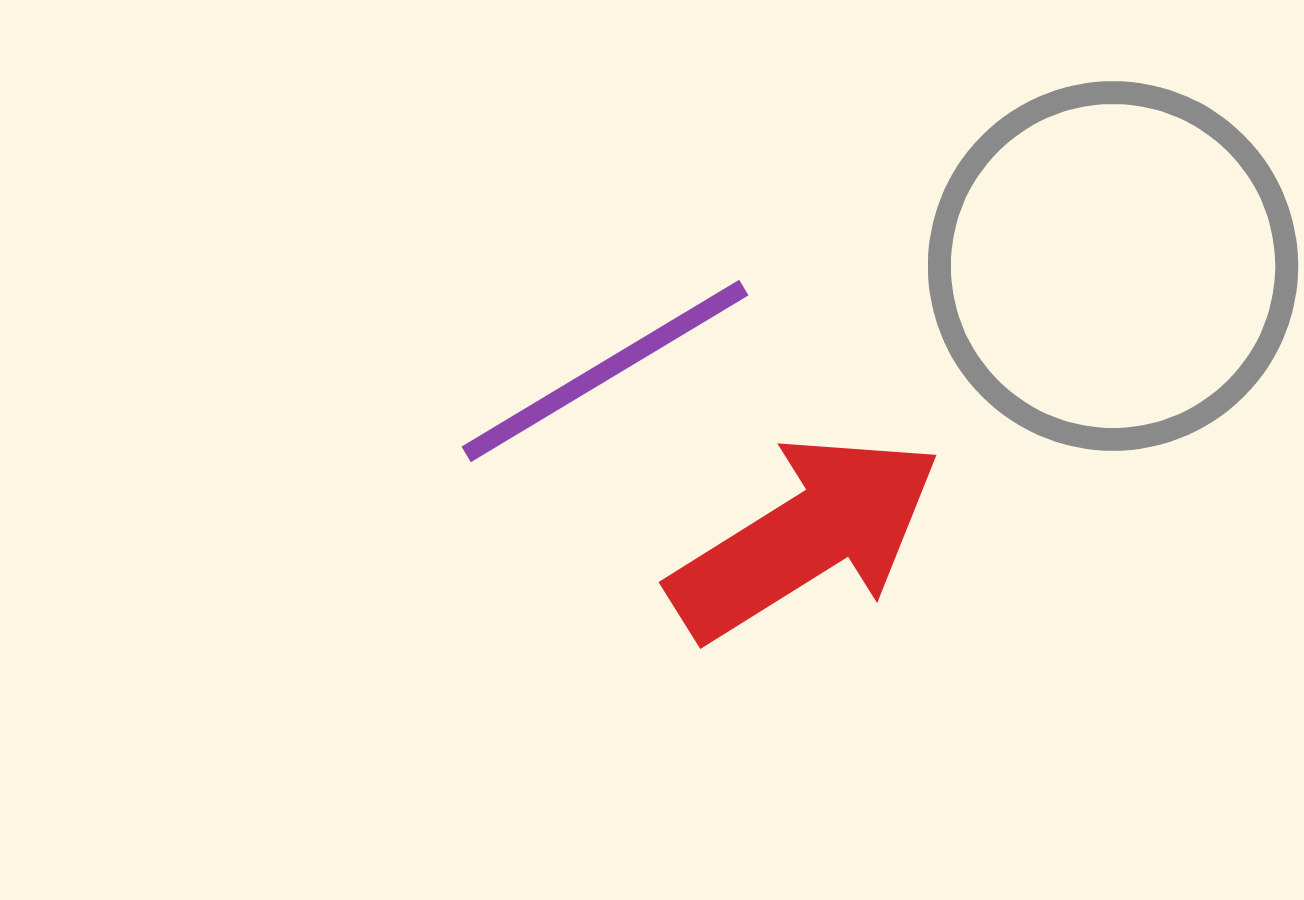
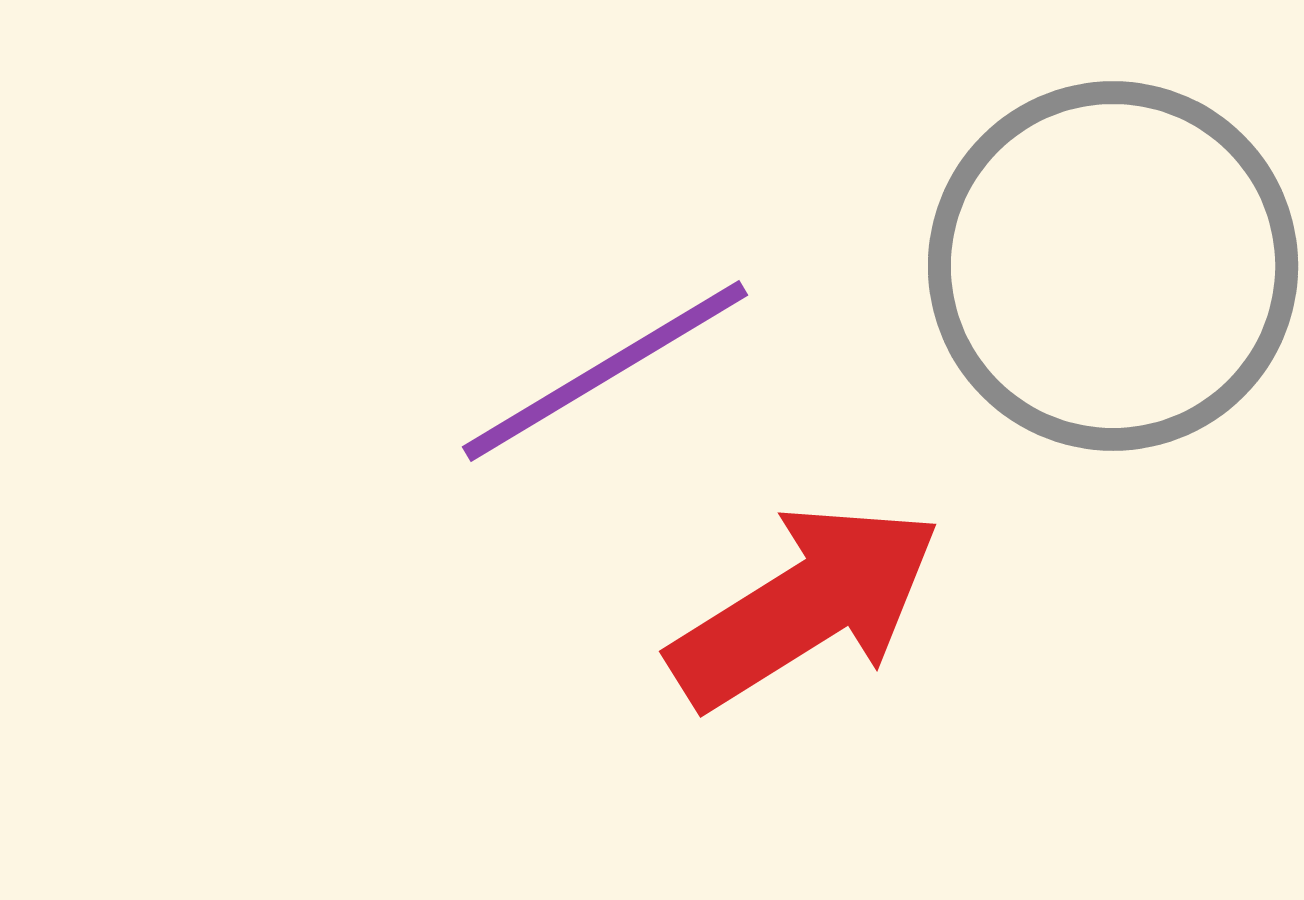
red arrow: moved 69 px down
